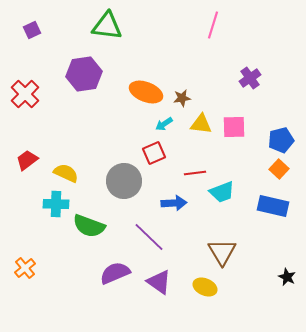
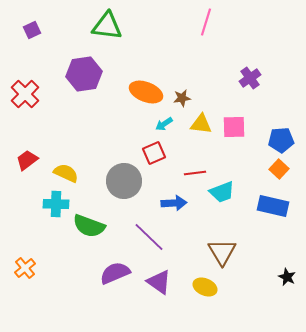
pink line: moved 7 px left, 3 px up
blue pentagon: rotated 10 degrees clockwise
